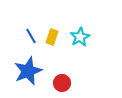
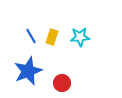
cyan star: rotated 24 degrees clockwise
